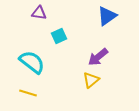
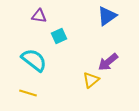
purple triangle: moved 3 px down
purple arrow: moved 10 px right, 5 px down
cyan semicircle: moved 2 px right, 2 px up
